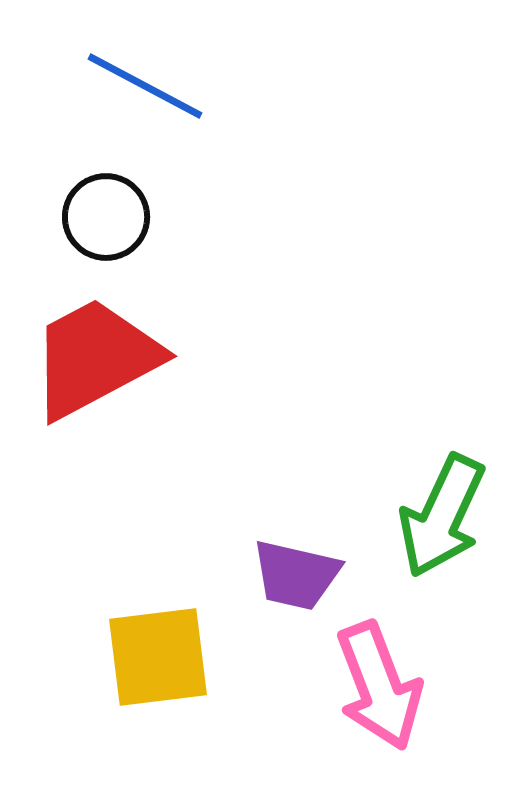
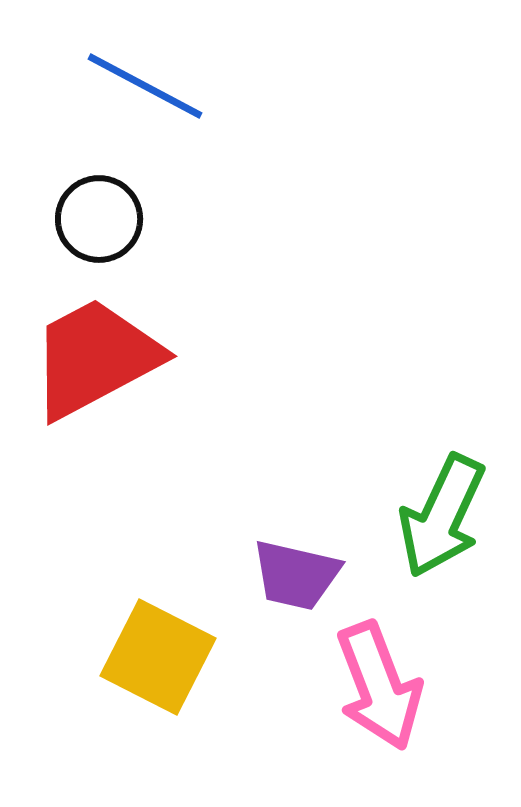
black circle: moved 7 px left, 2 px down
yellow square: rotated 34 degrees clockwise
